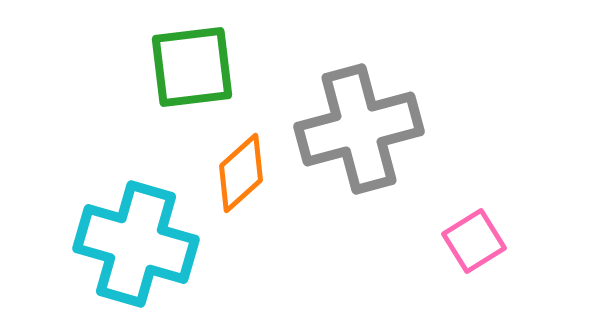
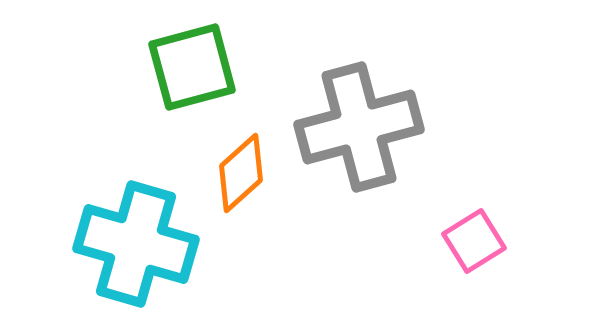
green square: rotated 8 degrees counterclockwise
gray cross: moved 2 px up
